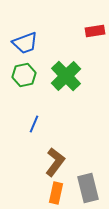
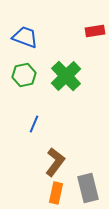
blue trapezoid: moved 6 px up; rotated 140 degrees counterclockwise
